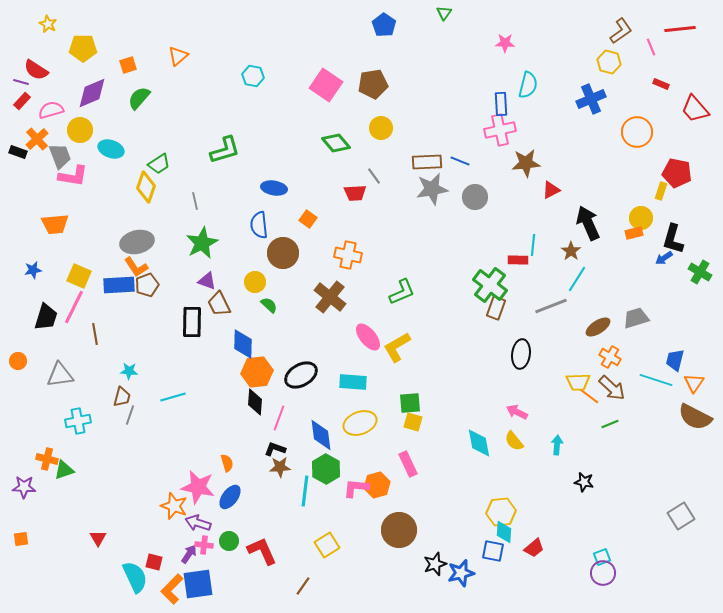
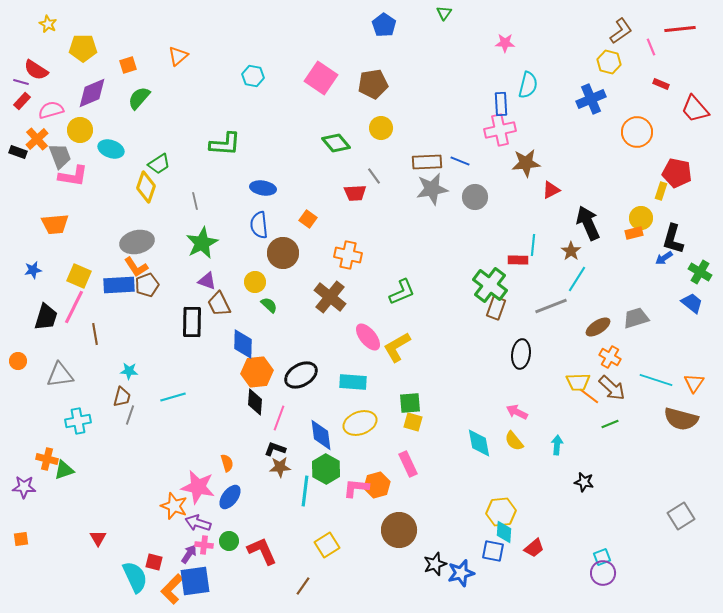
pink square at (326, 85): moved 5 px left, 7 px up
green L-shape at (225, 150): moved 6 px up; rotated 20 degrees clockwise
blue ellipse at (274, 188): moved 11 px left
blue trapezoid at (675, 360): moved 17 px right, 57 px up; rotated 115 degrees clockwise
brown semicircle at (695, 417): moved 14 px left, 2 px down; rotated 12 degrees counterclockwise
blue square at (198, 584): moved 3 px left, 3 px up
